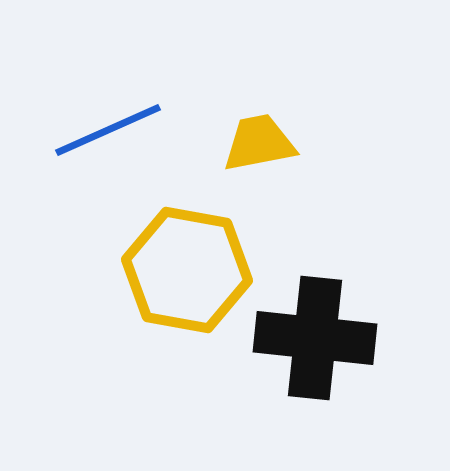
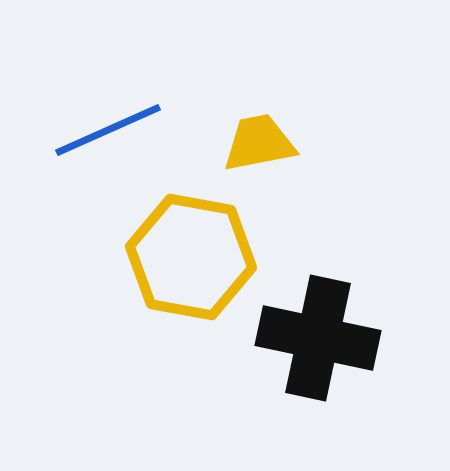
yellow hexagon: moved 4 px right, 13 px up
black cross: moved 3 px right; rotated 6 degrees clockwise
